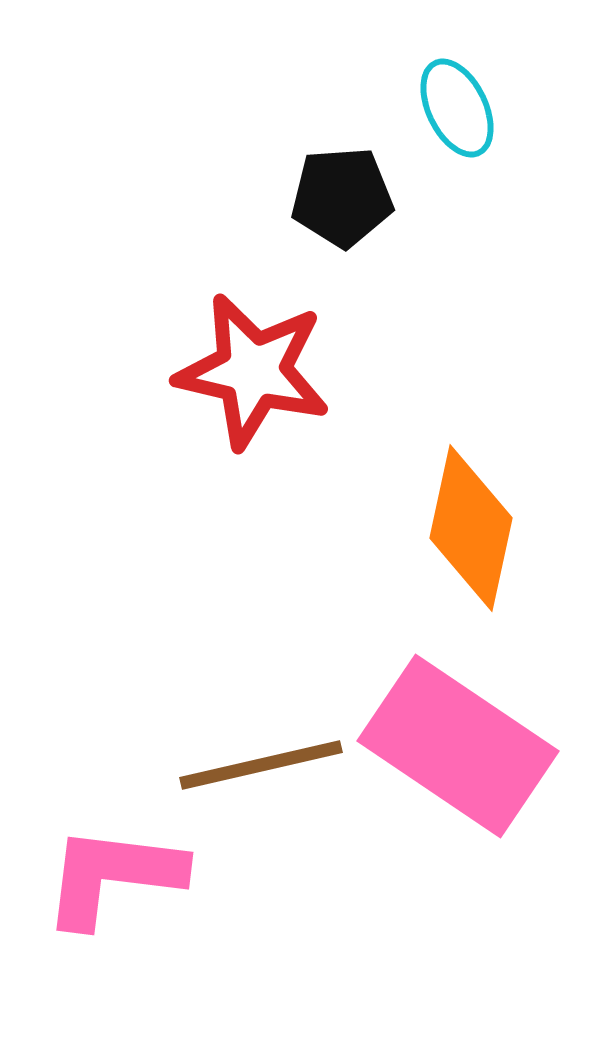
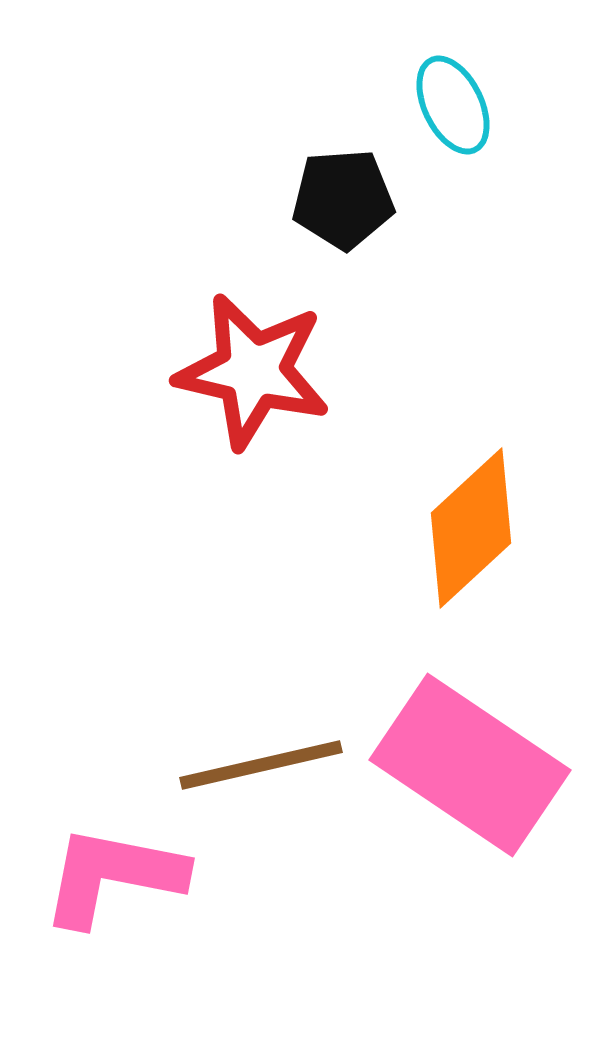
cyan ellipse: moved 4 px left, 3 px up
black pentagon: moved 1 px right, 2 px down
orange diamond: rotated 35 degrees clockwise
pink rectangle: moved 12 px right, 19 px down
pink L-shape: rotated 4 degrees clockwise
